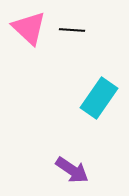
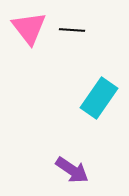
pink triangle: rotated 9 degrees clockwise
